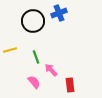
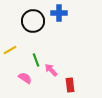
blue cross: rotated 21 degrees clockwise
yellow line: rotated 16 degrees counterclockwise
green line: moved 3 px down
pink semicircle: moved 9 px left, 4 px up; rotated 16 degrees counterclockwise
